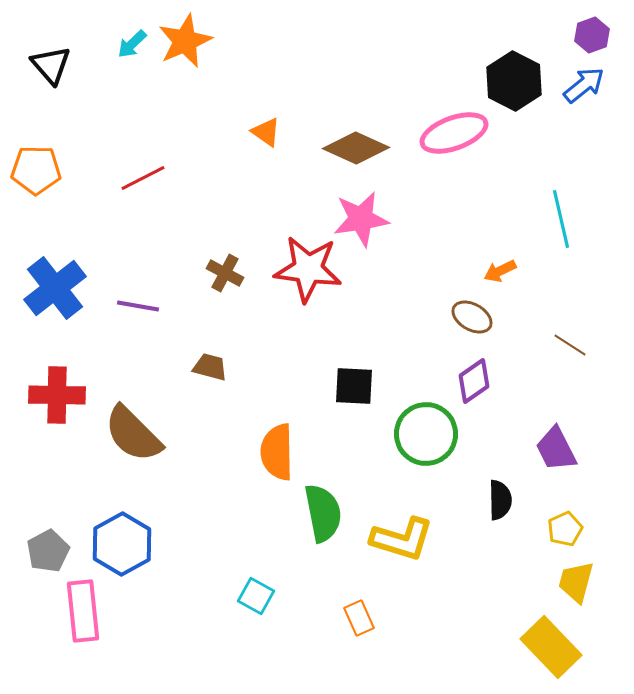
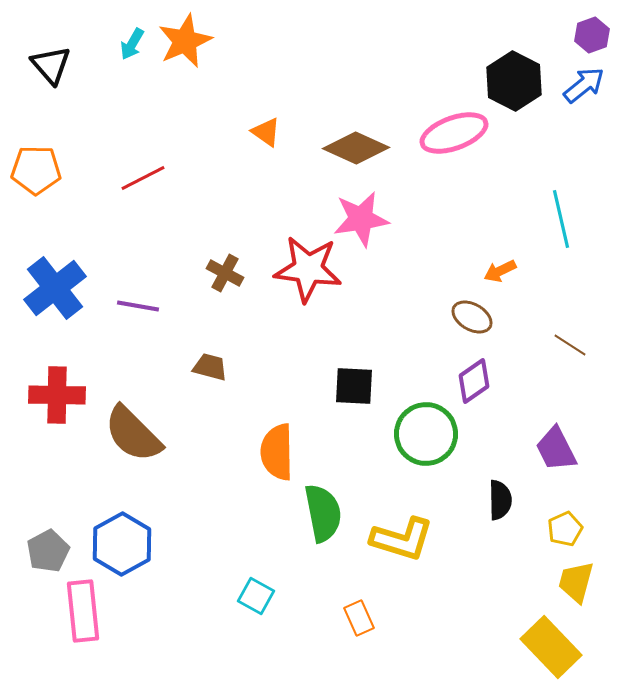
cyan arrow: rotated 16 degrees counterclockwise
